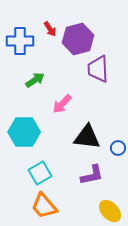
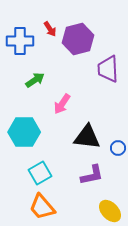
purple trapezoid: moved 10 px right
pink arrow: rotated 10 degrees counterclockwise
orange trapezoid: moved 2 px left, 1 px down
